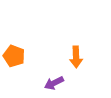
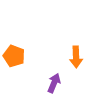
purple arrow: rotated 138 degrees clockwise
